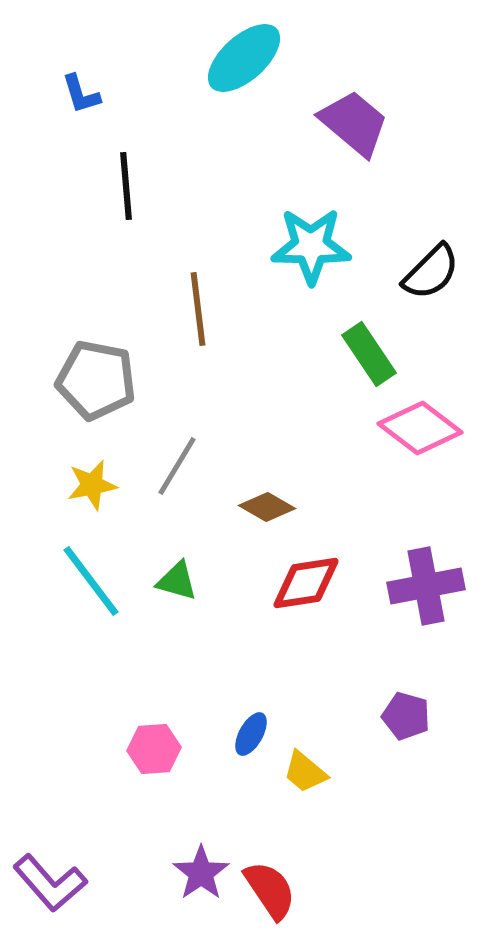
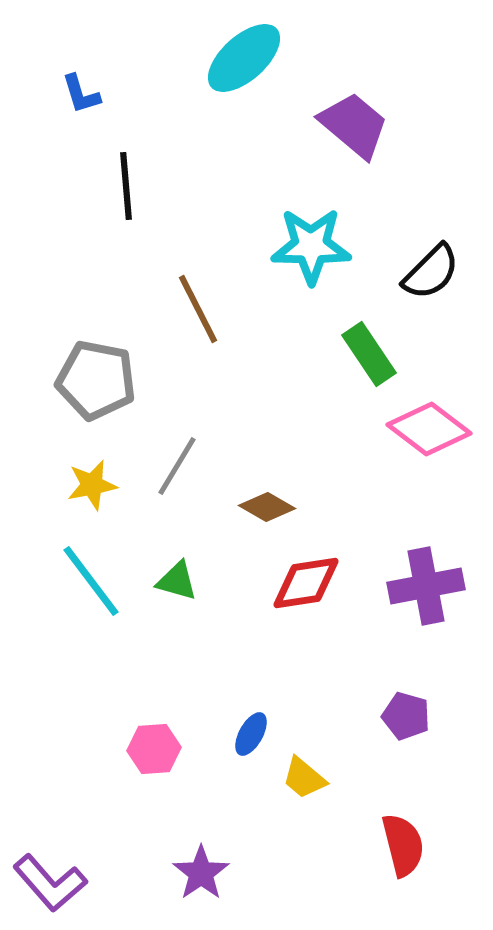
purple trapezoid: moved 2 px down
brown line: rotated 20 degrees counterclockwise
pink diamond: moved 9 px right, 1 px down
yellow trapezoid: moved 1 px left, 6 px down
red semicircle: moved 133 px right, 45 px up; rotated 20 degrees clockwise
